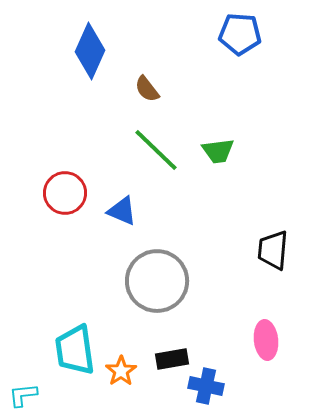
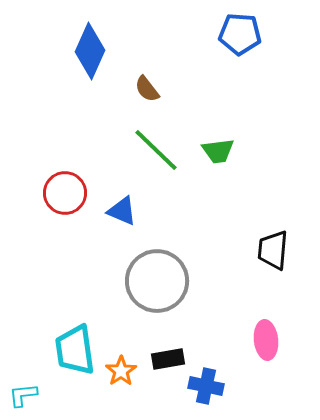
black rectangle: moved 4 px left
